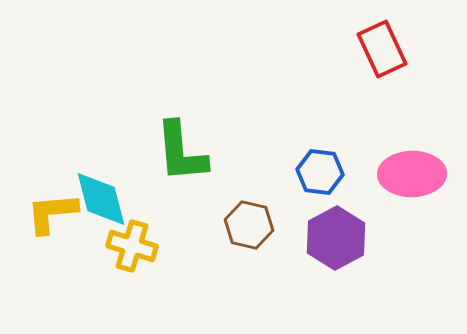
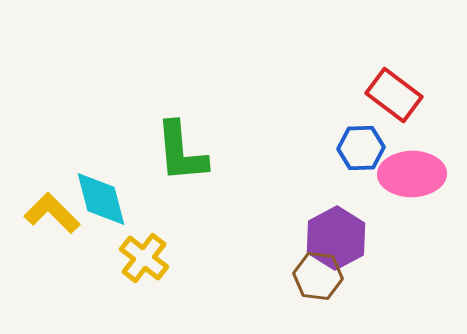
red rectangle: moved 12 px right, 46 px down; rotated 28 degrees counterclockwise
blue hexagon: moved 41 px right, 24 px up; rotated 9 degrees counterclockwise
yellow L-shape: rotated 50 degrees clockwise
brown hexagon: moved 69 px right, 51 px down; rotated 6 degrees counterclockwise
yellow cross: moved 12 px right, 12 px down; rotated 21 degrees clockwise
